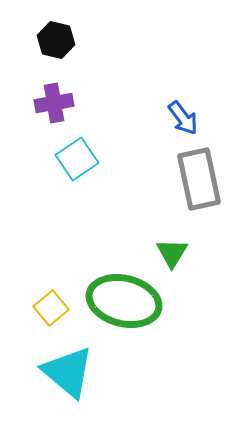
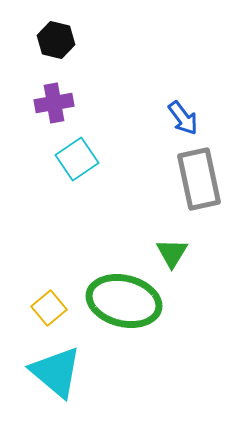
yellow square: moved 2 px left
cyan triangle: moved 12 px left
